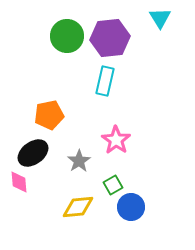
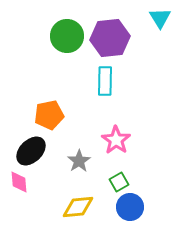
cyan rectangle: rotated 12 degrees counterclockwise
black ellipse: moved 2 px left, 2 px up; rotated 8 degrees counterclockwise
green square: moved 6 px right, 3 px up
blue circle: moved 1 px left
